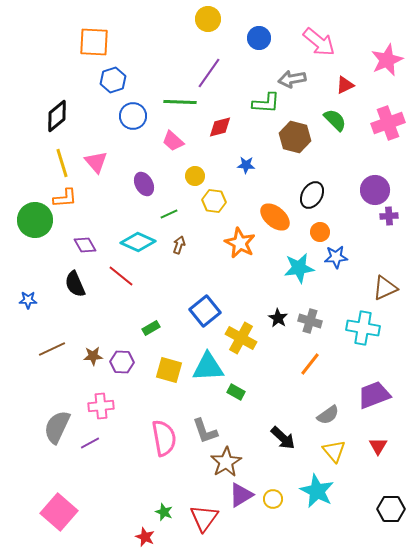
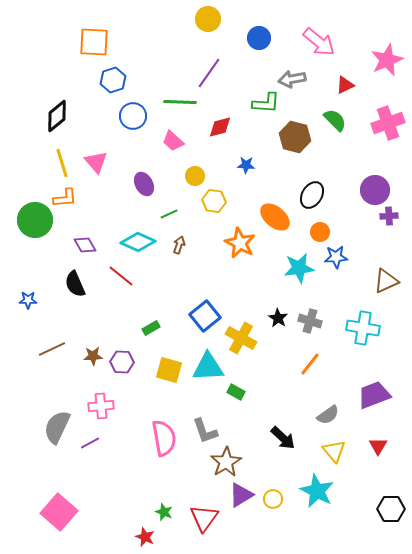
brown triangle at (385, 288): moved 1 px right, 7 px up
blue square at (205, 311): moved 5 px down
